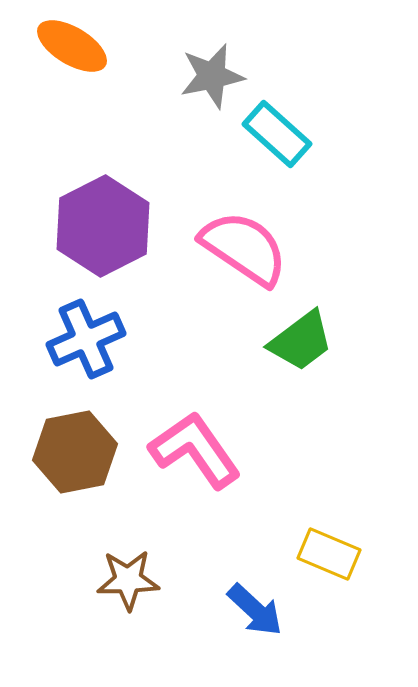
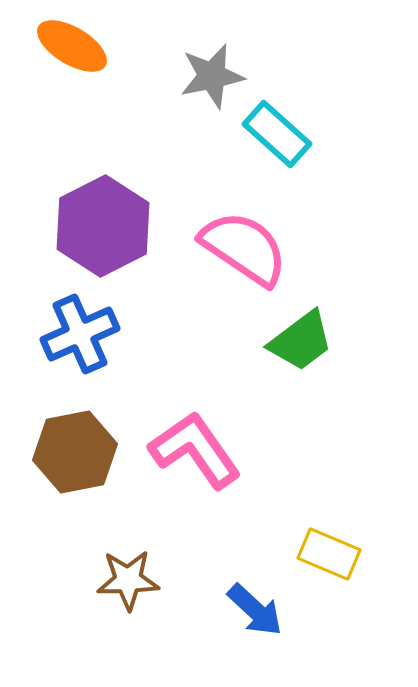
blue cross: moved 6 px left, 5 px up
